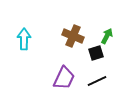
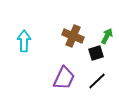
cyan arrow: moved 2 px down
black line: rotated 18 degrees counterclockwise
